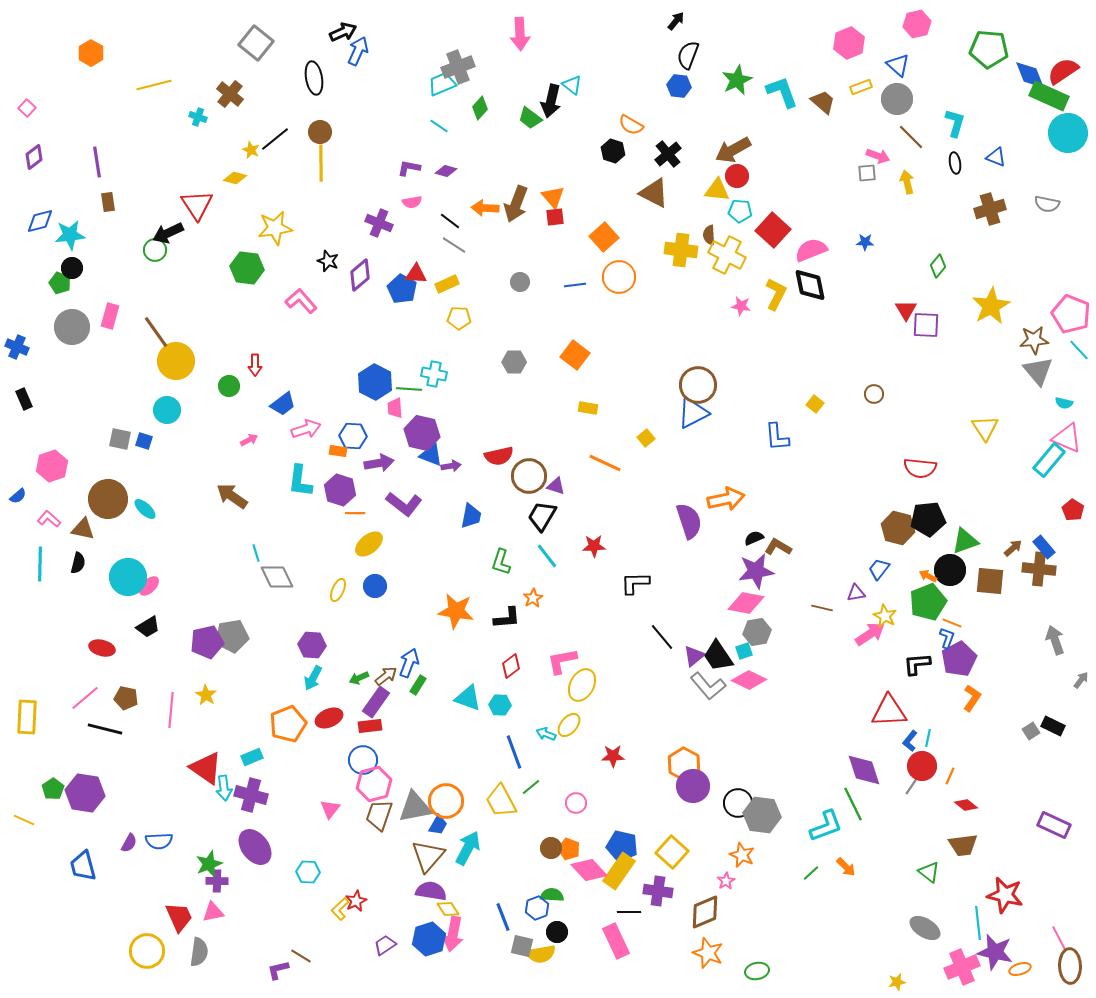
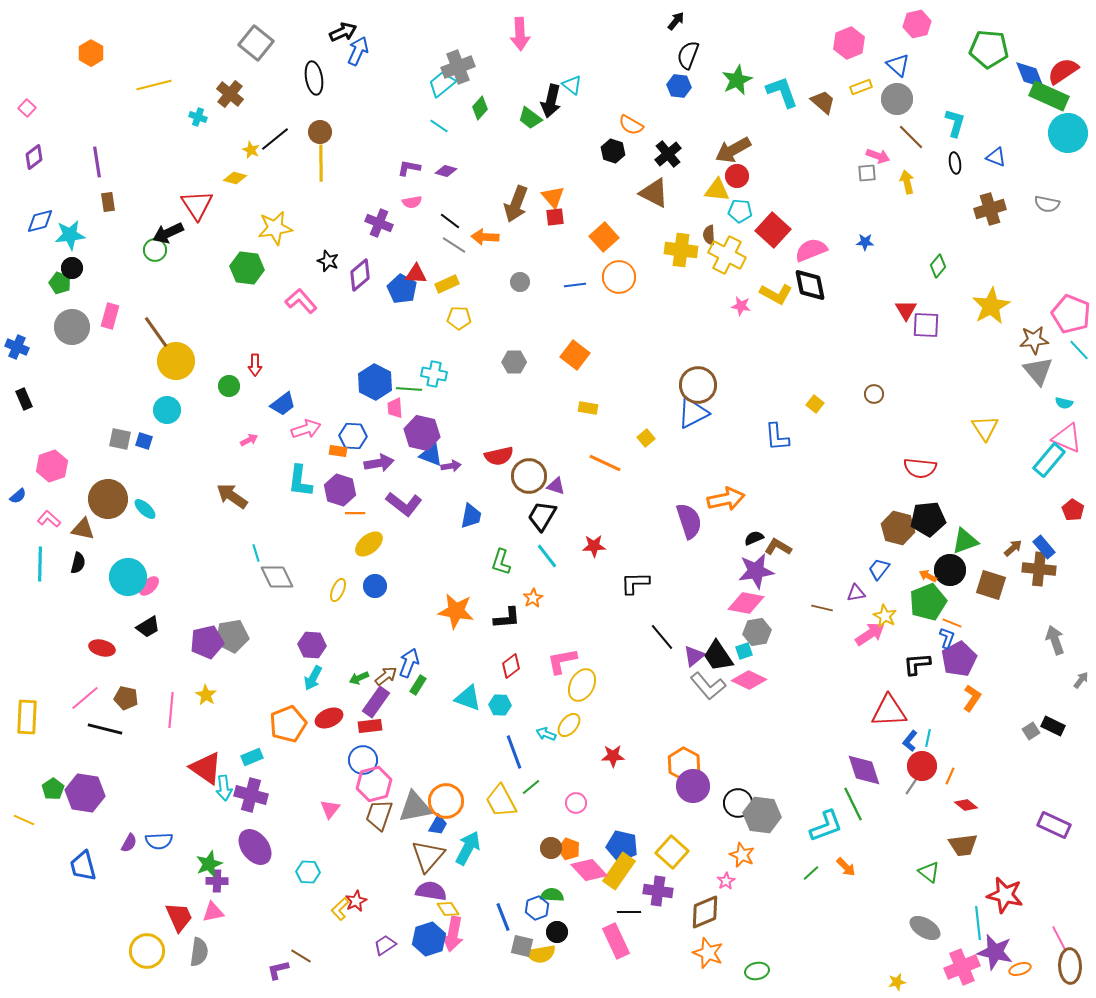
cyan trapezoid at (442, 84): rotated 16 degrees counterclockwise
orange arrow at (485, 208): moved 29 px down
yellow L-shape at (776, 294): rotated 92 degrees clockwise
brown square at (990, 581): moved 1 px right, 4 px down; rotated 12 degrees clockwise
